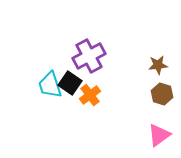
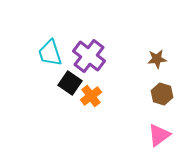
purple cross: rotated 24 degrees counterclockwise
brown star: moved 1 px left, 6 px up
cyan trapezoid: moved 32 px up
orange cross: moved 1 px right, 1 px down
